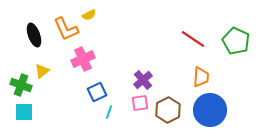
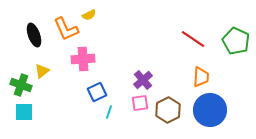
pink cross: rotated 20 degrees clockwise
